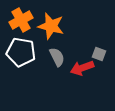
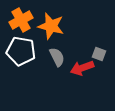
white pentagon: moved 1 px up
